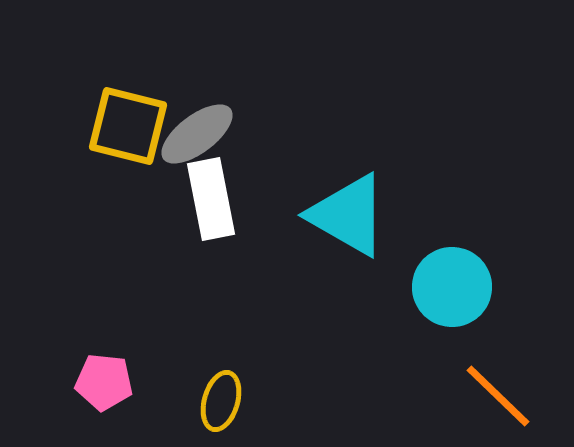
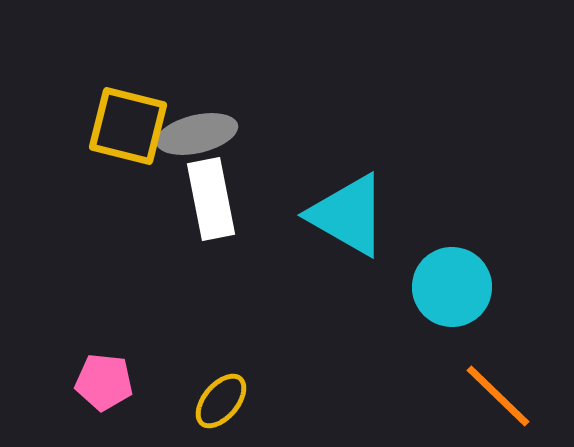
gray ellipse: rotated 24 degrees clockwise
yellow ellipse: rotated 24 degrees clockwise
